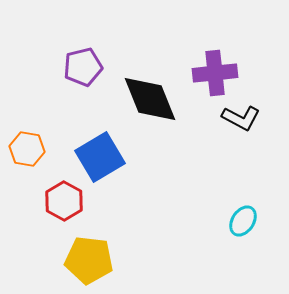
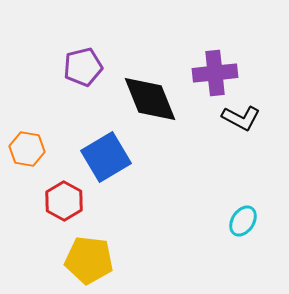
blue square: moved 6 px right
